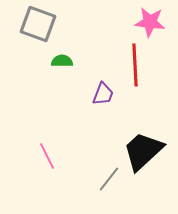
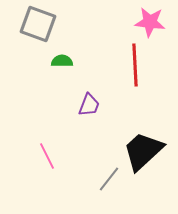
purple trapezoid: moved 14 px left, 11 px down
